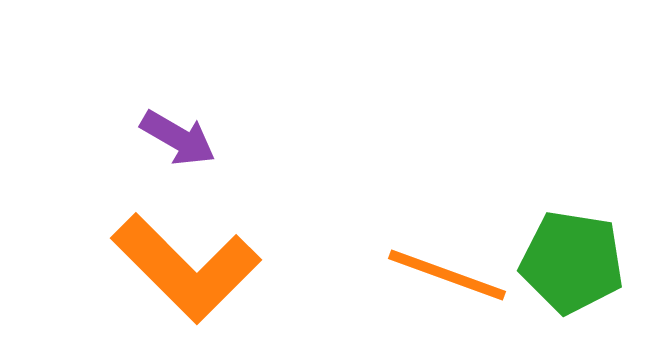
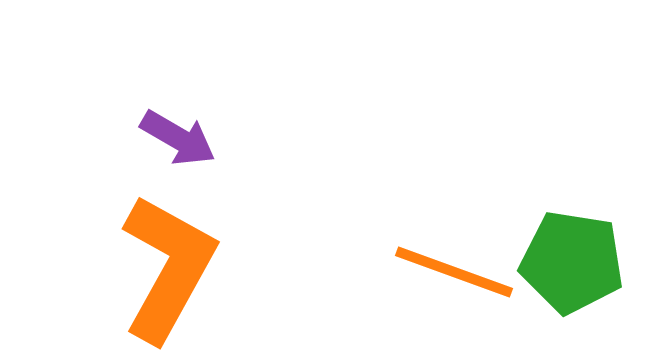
orange L-shape: moved 18 px left; rotated 106 degrees counterclockwise
orange line: moved 7 px right, 3 px up
